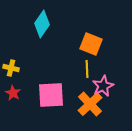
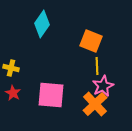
orange square: moved 3 px up
yellow line: moved 10 px right, 3 px up
pink square: rotated 8 degrees clockwise
orange cross: moved 5 px right
